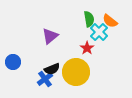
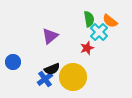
red star: rotated 16 degrees clockwise
yellow circle: moved 3 px left, 5 px down
